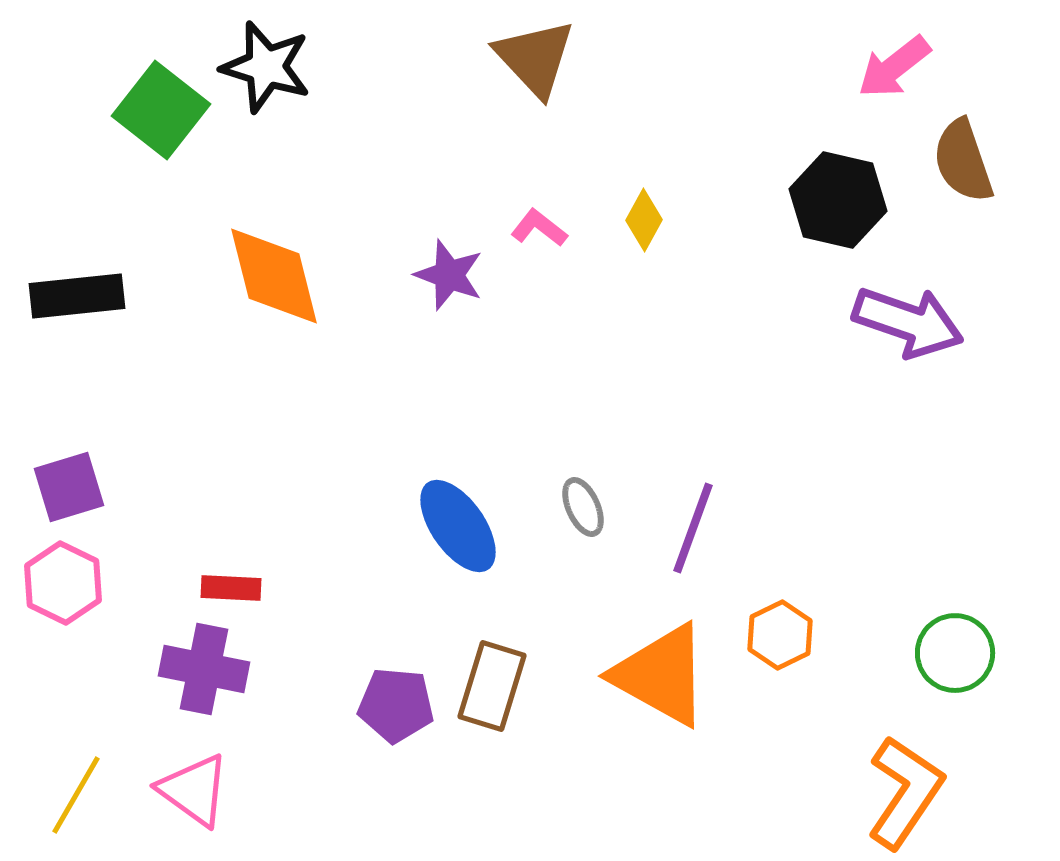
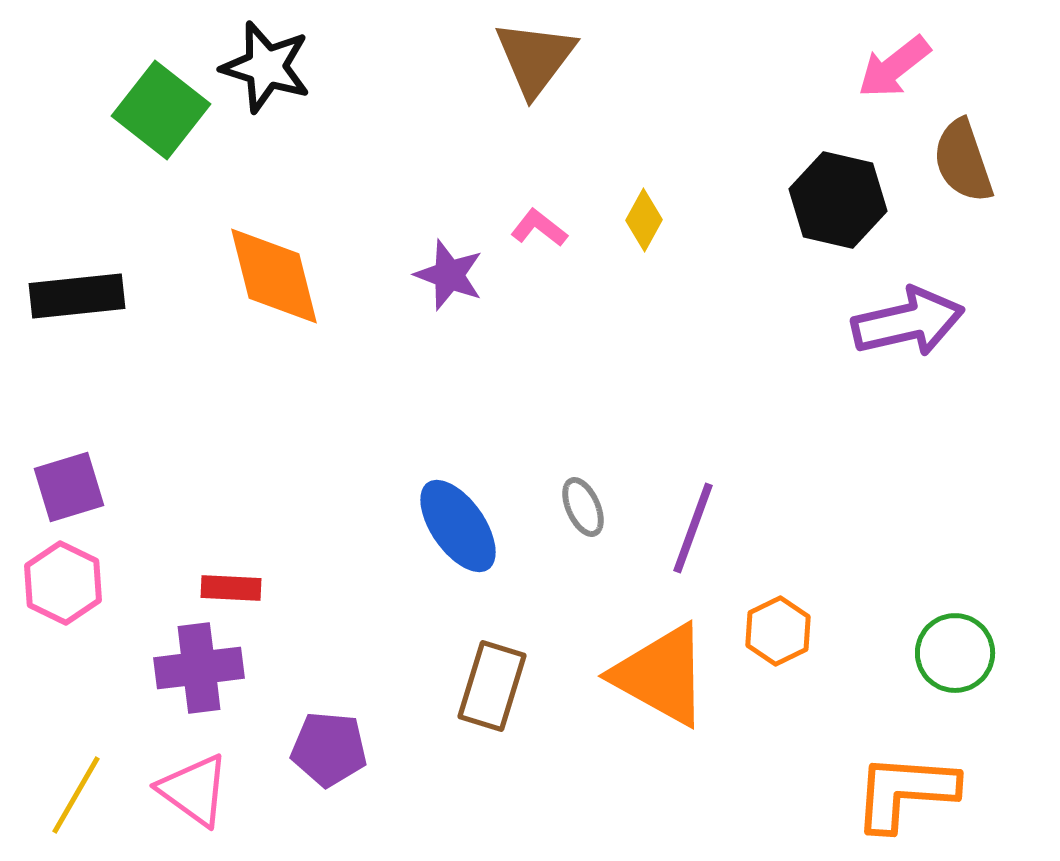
brown triangle: rotated 20 degrees clockwise
purple arrow: rotated 32 degrees counterclockwise
orange hexagon: moved 2 px left, 4 px up
purple cross: moved 5 px left, 1 px up; rotated 18 degrees counterclockwise
purple pentagon: moved 67 px left, 44 px down
orange L-shape: rotated 120 degrees counterclockwise
